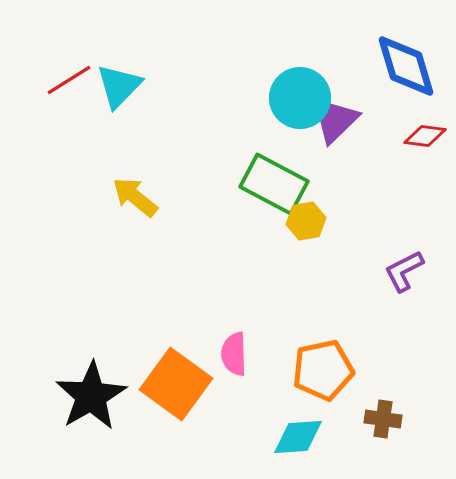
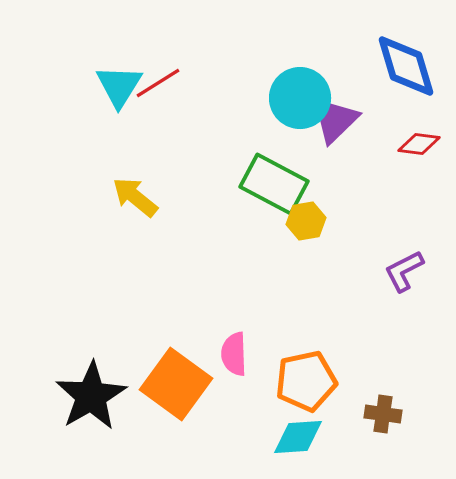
red line: moved 89 px right, 3 px down
cyan triangle: rotated 12 degrees counterclockwise
red diamond: moved 6 px left, 8 px down
orange pentagon: moved 17 px left, 11 px down
brown cross: moved 5 px up
